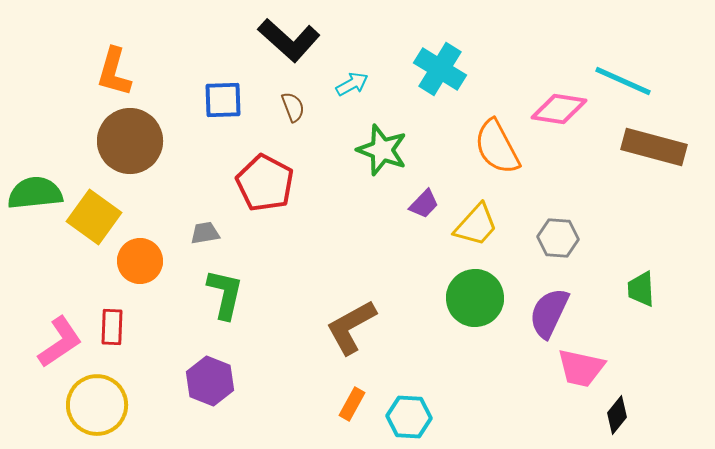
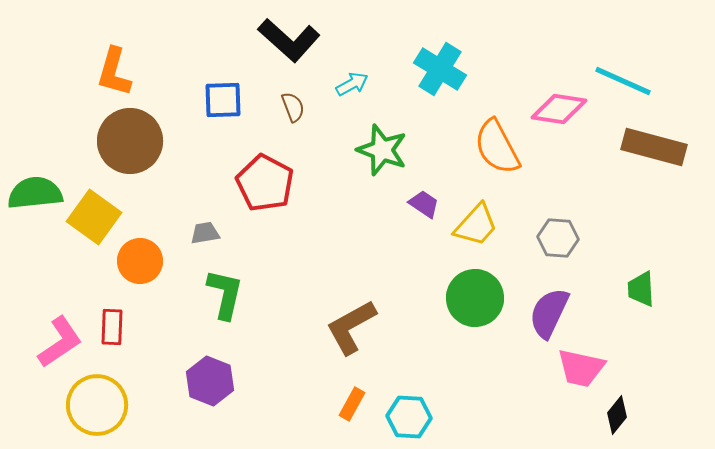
purple trapezoid: rotated 100 degrees counterclockwise
